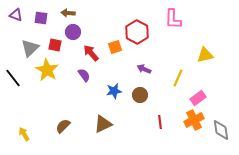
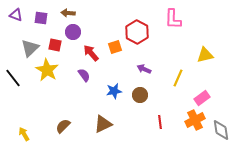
pink rectangle: moved 4 px right
orange cross: moved 1 px right
